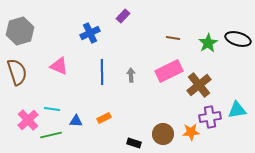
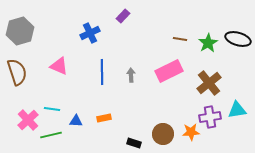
brown line: moved 7 px right, 1 px down
brown cross: moved 10 px right, 2 px up
orange rectangle: rotated 16 degrees clockwise
